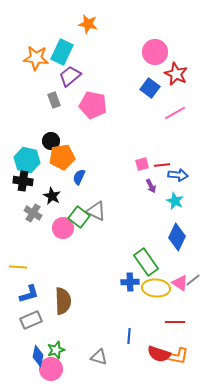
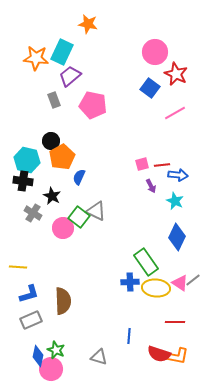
orange pentagon at (62, 157): rotated 20 degrees counterclockwise
green star at (56, 350): rotated 30 degrees counterclockwise
